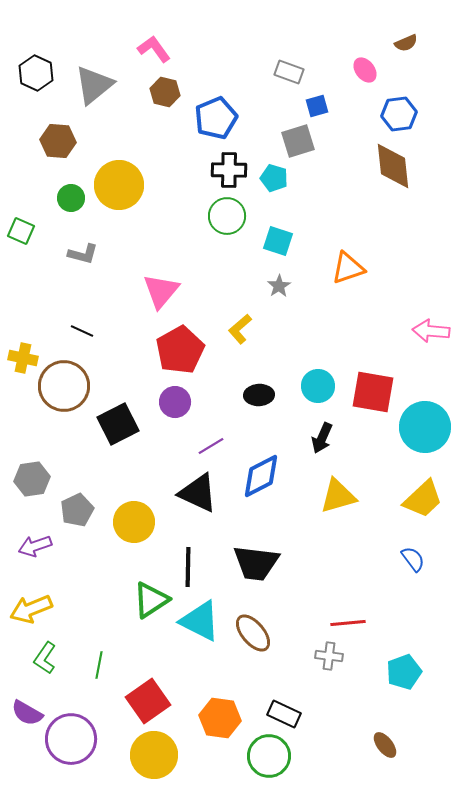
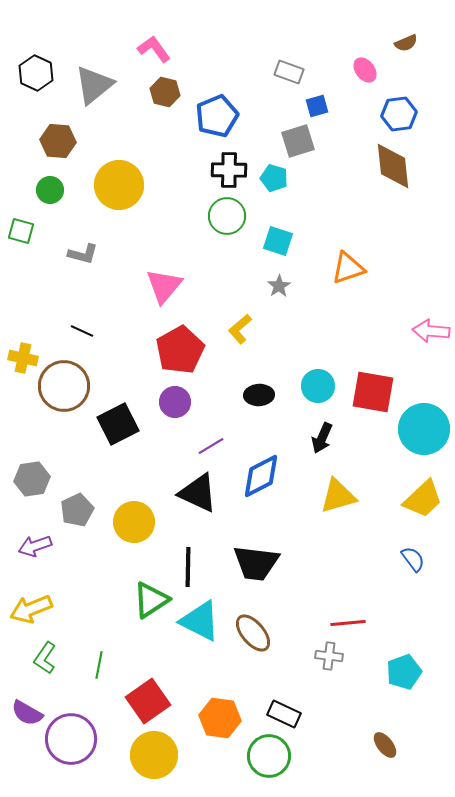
blue pentagon at (216, 118): moved 1 px right, 2 px up
green circle at (71, 198): moved 21 px left, 8 px up
green square at (21, 231): rotated 8 degrees counterclockwise
pink triangle at (161, 291): moved 3 px right, 5 px up
cyan circle at (425, 427): moved 1 px left, 2 px down
